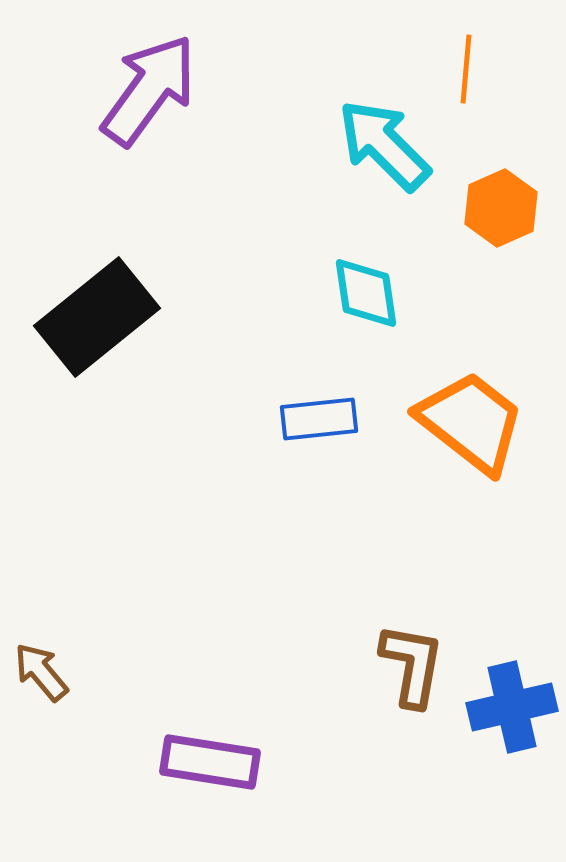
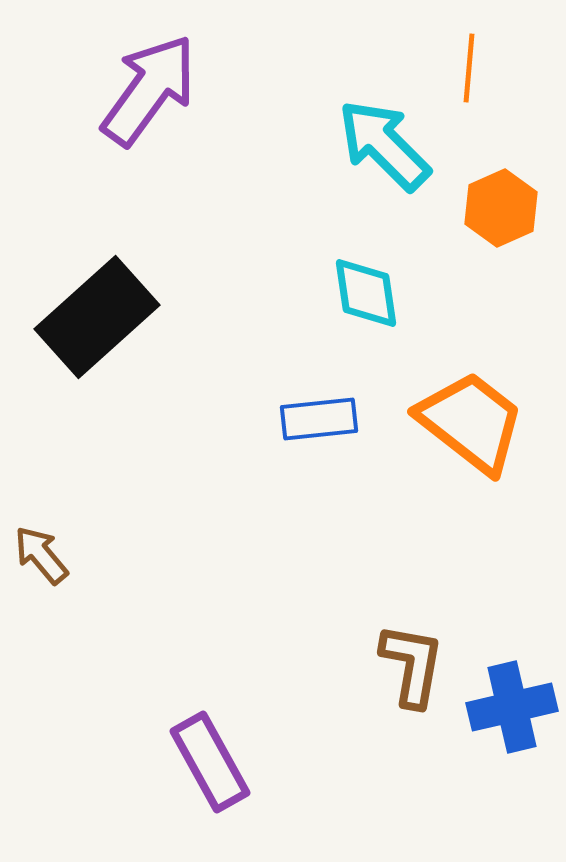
orange line: moved 3 px right, 1 px up
black rectangle: rotated 3 degrees counterclockwise
brown arrow: moved 117 px up
purple rectangle: rotated 52 degrees clockwise
